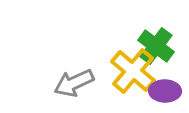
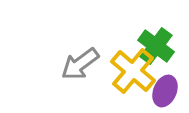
gray arrow: moved 6 px right, 19 px up; rotated 12 degrees counterclockwise
purple ellipse: rotated 68 degrees counterclockwise
